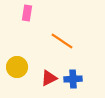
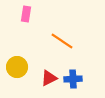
pink rectangle: moved 1 px left, 1 px down
